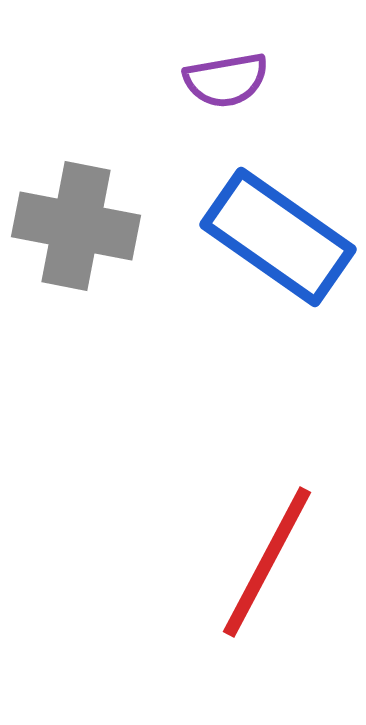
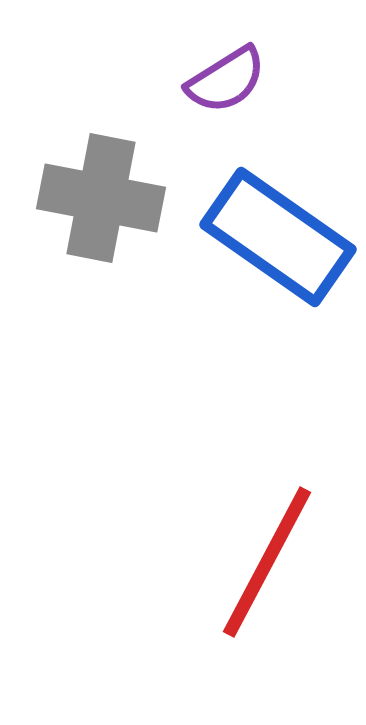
purple semicircle: rotated 22 degrees counterclockwise
gray cross: moved 25 px right, 28 px up
